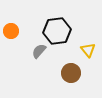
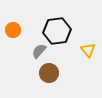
orange circle: moved 2 px right, 1 px up
brown circle: moved 22 px left
